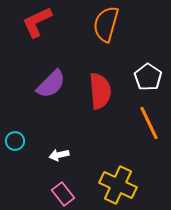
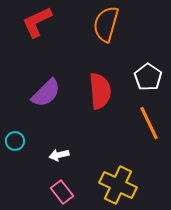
purple semicircle: moved 5 px left, 9 px down
pink rectangle: moved 1 px left, 2 px up
